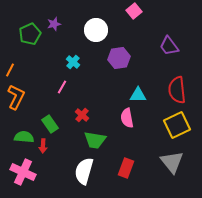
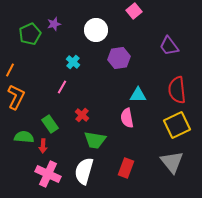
pink cross: moved 25 px right, 2 px down
